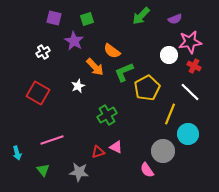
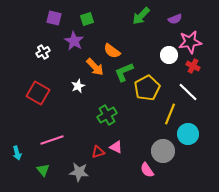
red cross: moved 1 px left
white line: moved 2 px left
